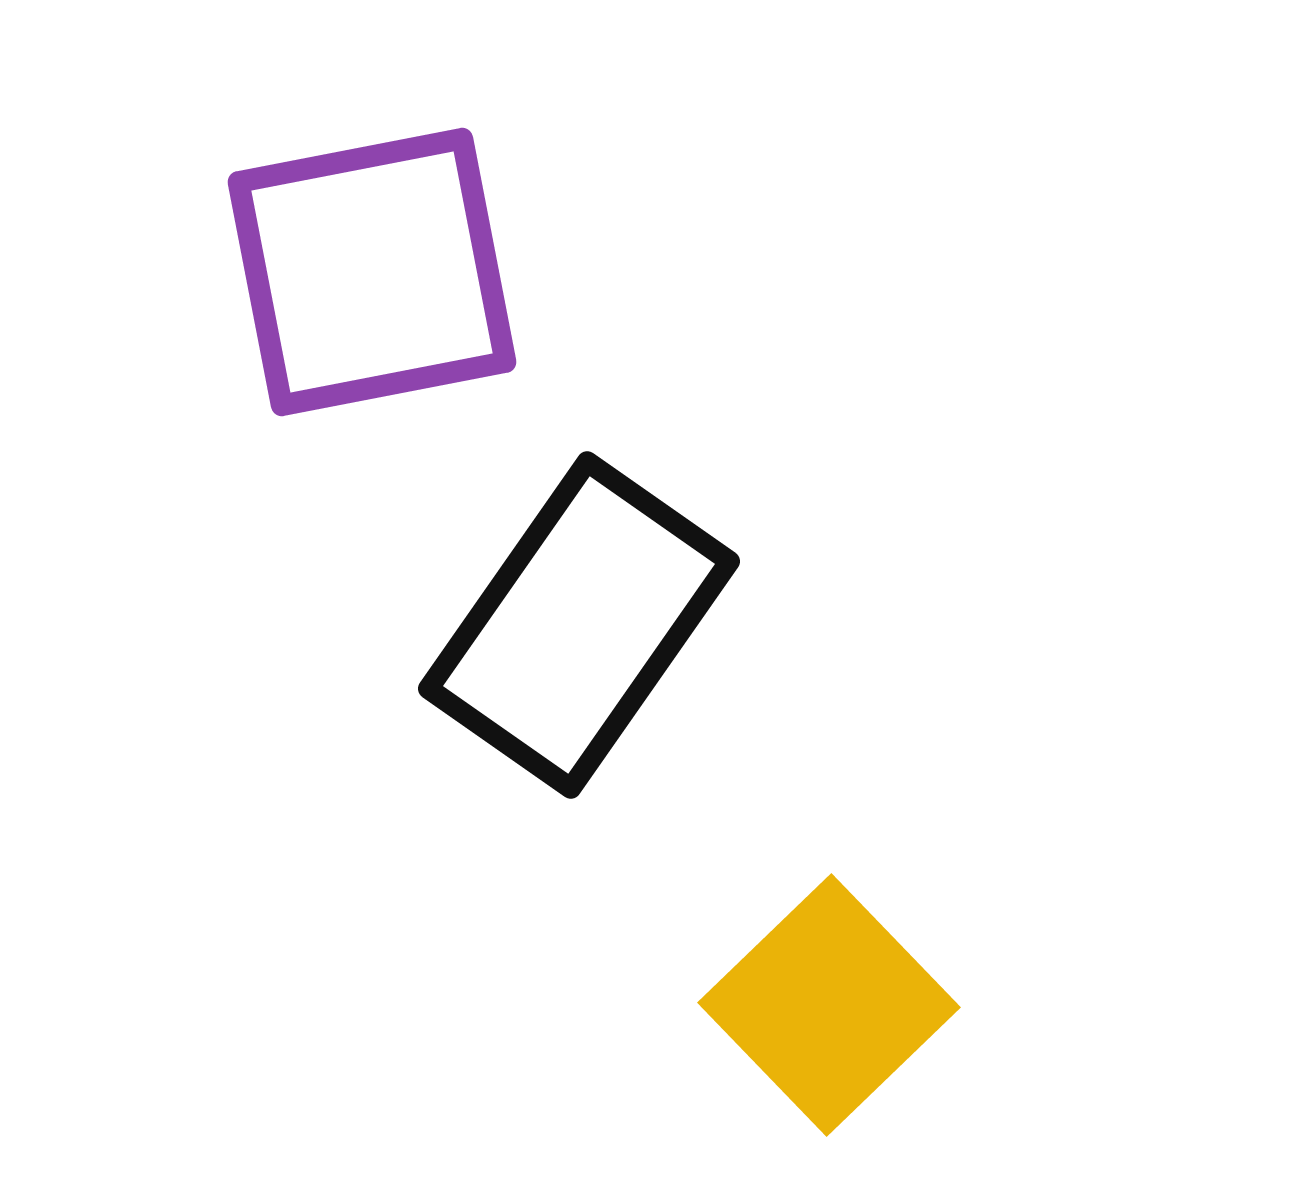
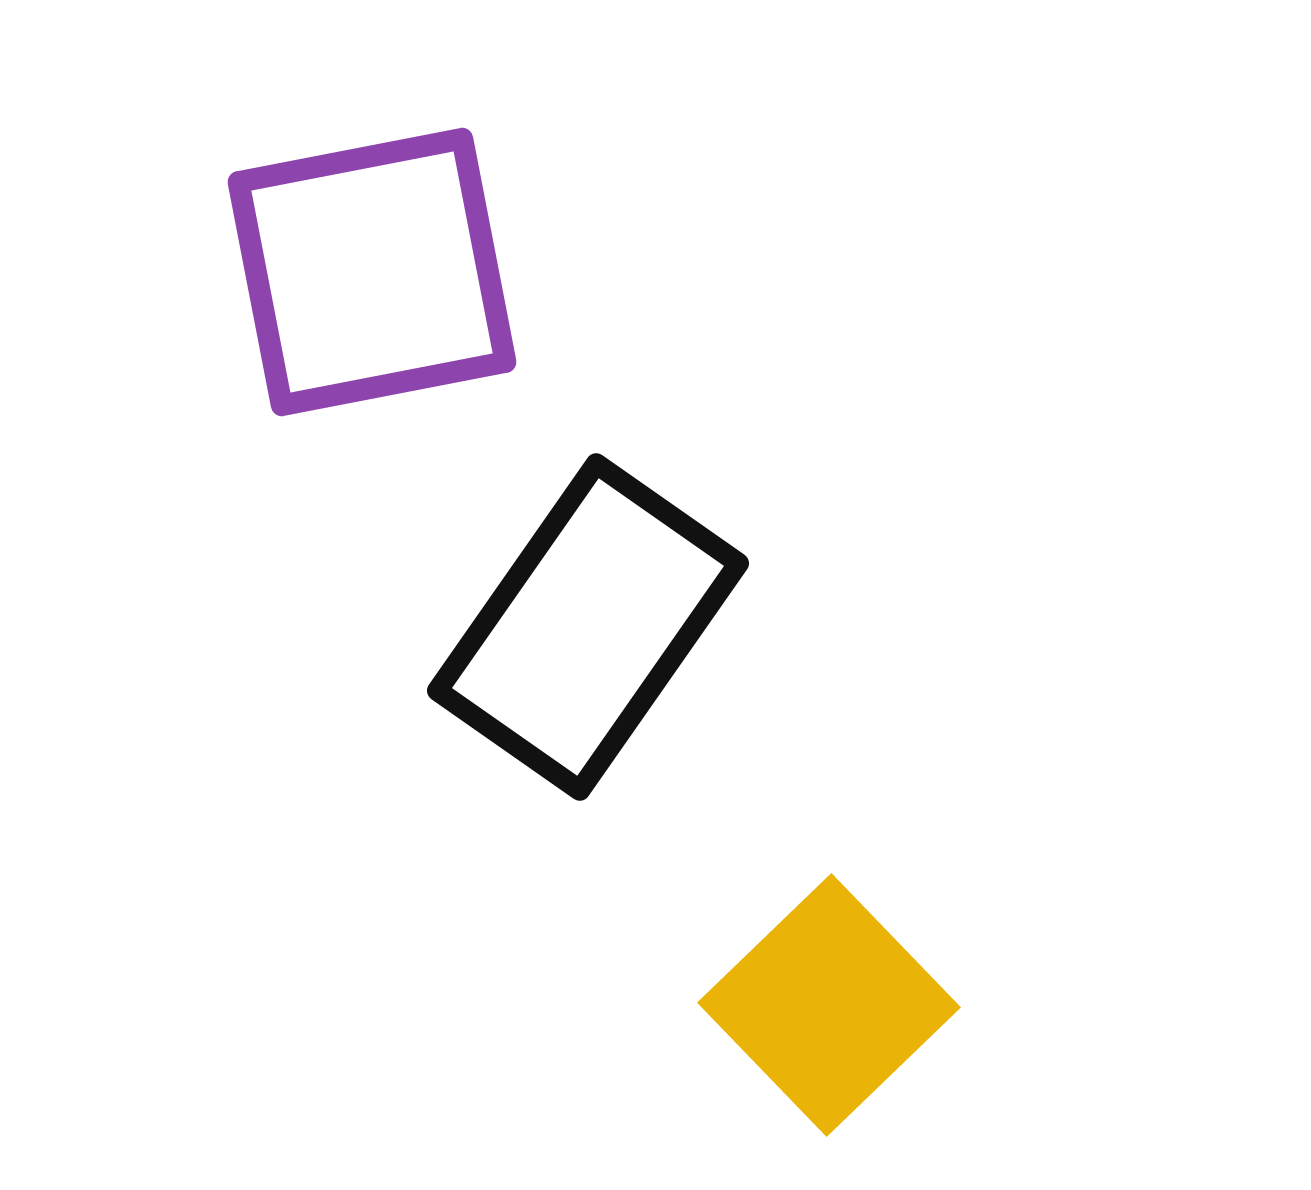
black rectangle: moved 9 px right, 2 px down
